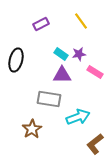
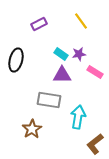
purple rectangle: moved 2 px left
gray rectangle: moved 1 px down
cyan arrow: rotated 60 degrees counterclockwise
